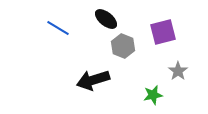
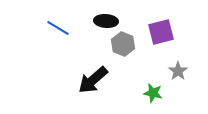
black ellipse: moved 2 px down; rotated 35 degrees counterclockwise
purple square: moved 2 px left
gray hexagon: moved 2 px up
black arrow: rotated 24 degrees counterclockwise
green star: moved 2 px up; rotated 24 degrees clockwise
